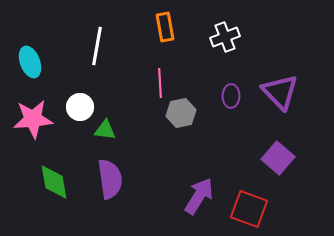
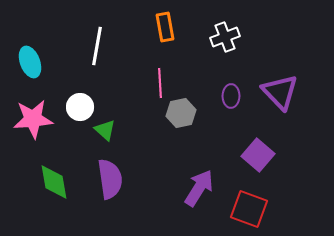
green triangle: rotated 35 degrees clockwise
purple square: moved 20 px left, 3 px up
purple arrow: moved 8 px up
